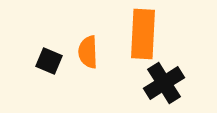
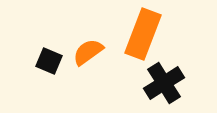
orange rectangle: rotated 18 degrees clockwise
orange semicircle: rotated 56 degrees clockwise
